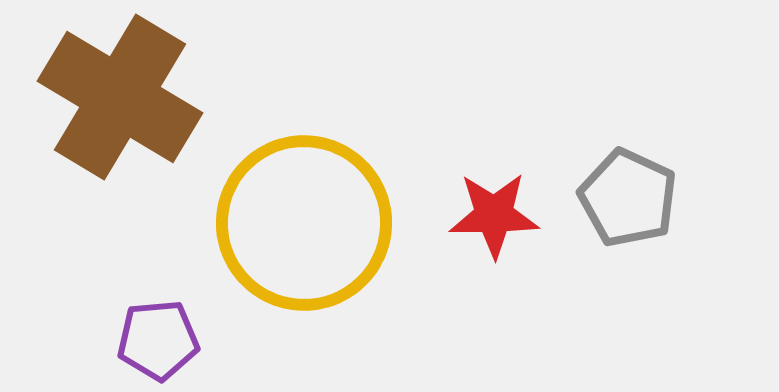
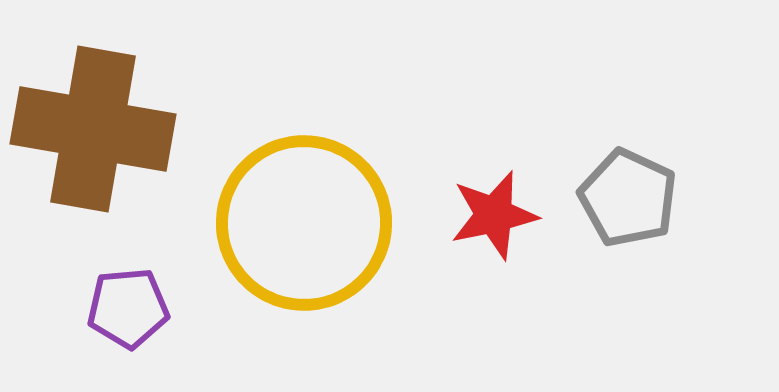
brown cross: moved 27 px left, 32 px down; rotated 21 degrees counterclockwise
red star: rotated 12 degrees counterclockwise
purple pentagon: moved 30 px left, 32 px up
